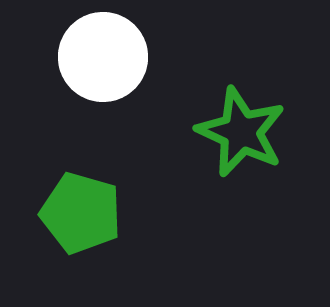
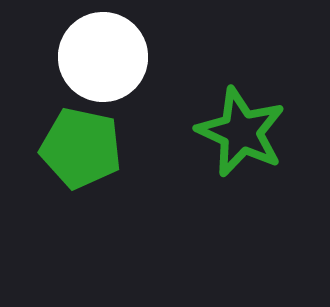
green pentagon: moved 65 px up; rotated 4 degrees counterclockwise
